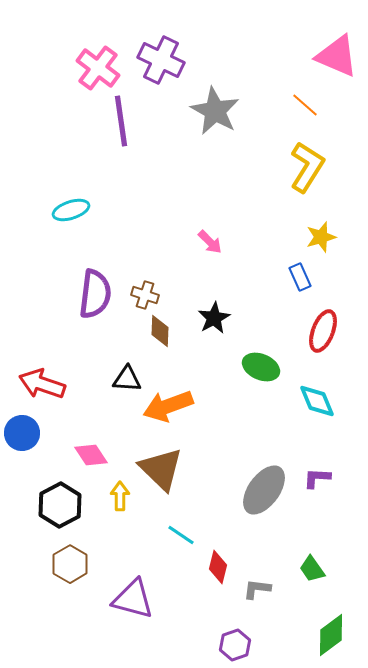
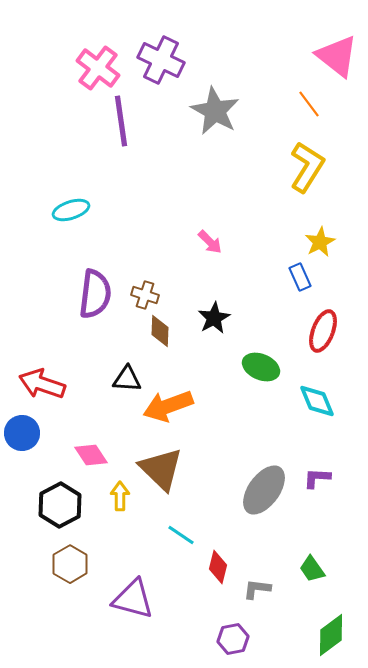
pink triangle: rotated 15 degrees clockwise
orange line: moved 4 px right, 1 px up; rotated 12 degrees clockwise
yellow star: moved 1 px left, 5 px down; rotated 12 degrees counterclockwise
purple hexagon: moved 2 px left, 6 px up; rotated 8 degrees clockwise
